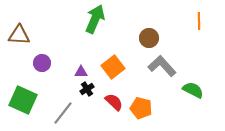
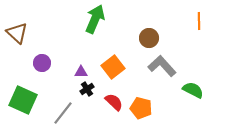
brown triangle: moved 2 px left, 2 px up; rotated 40 degrees clockwise
